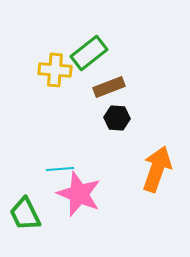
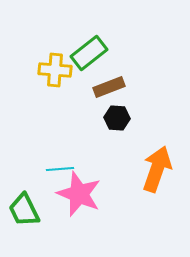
green trapezoid: moved 1 px left, 4 px up
